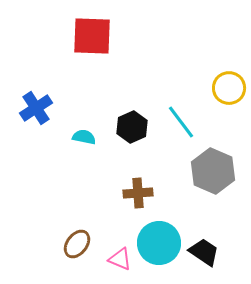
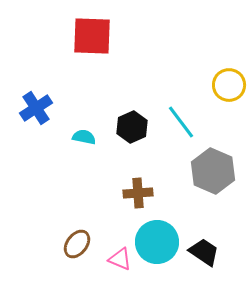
yellow circle: moved 3 px up
cyan circle: moved 2 px left, 1 px up
